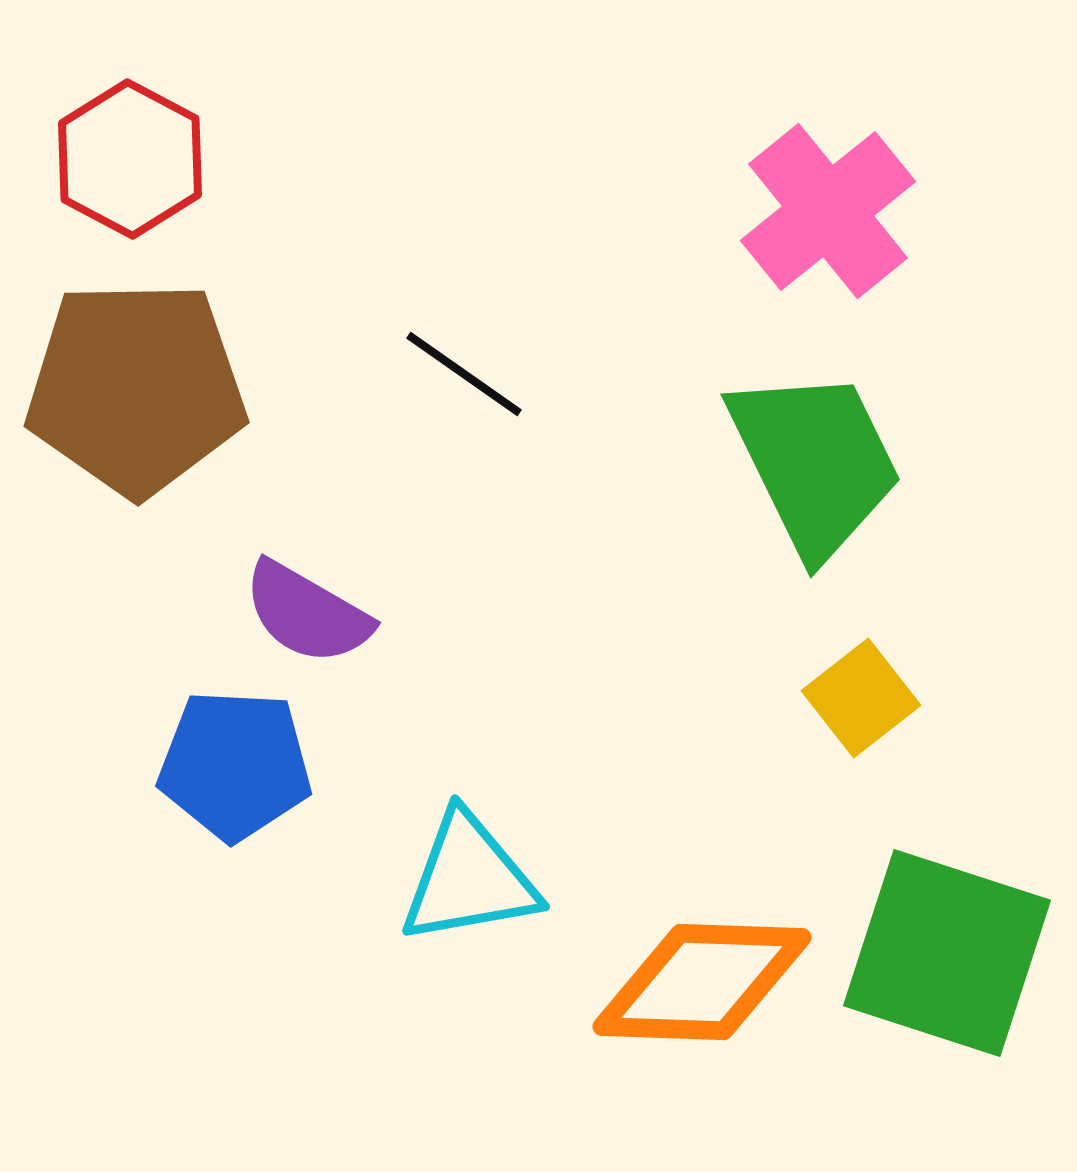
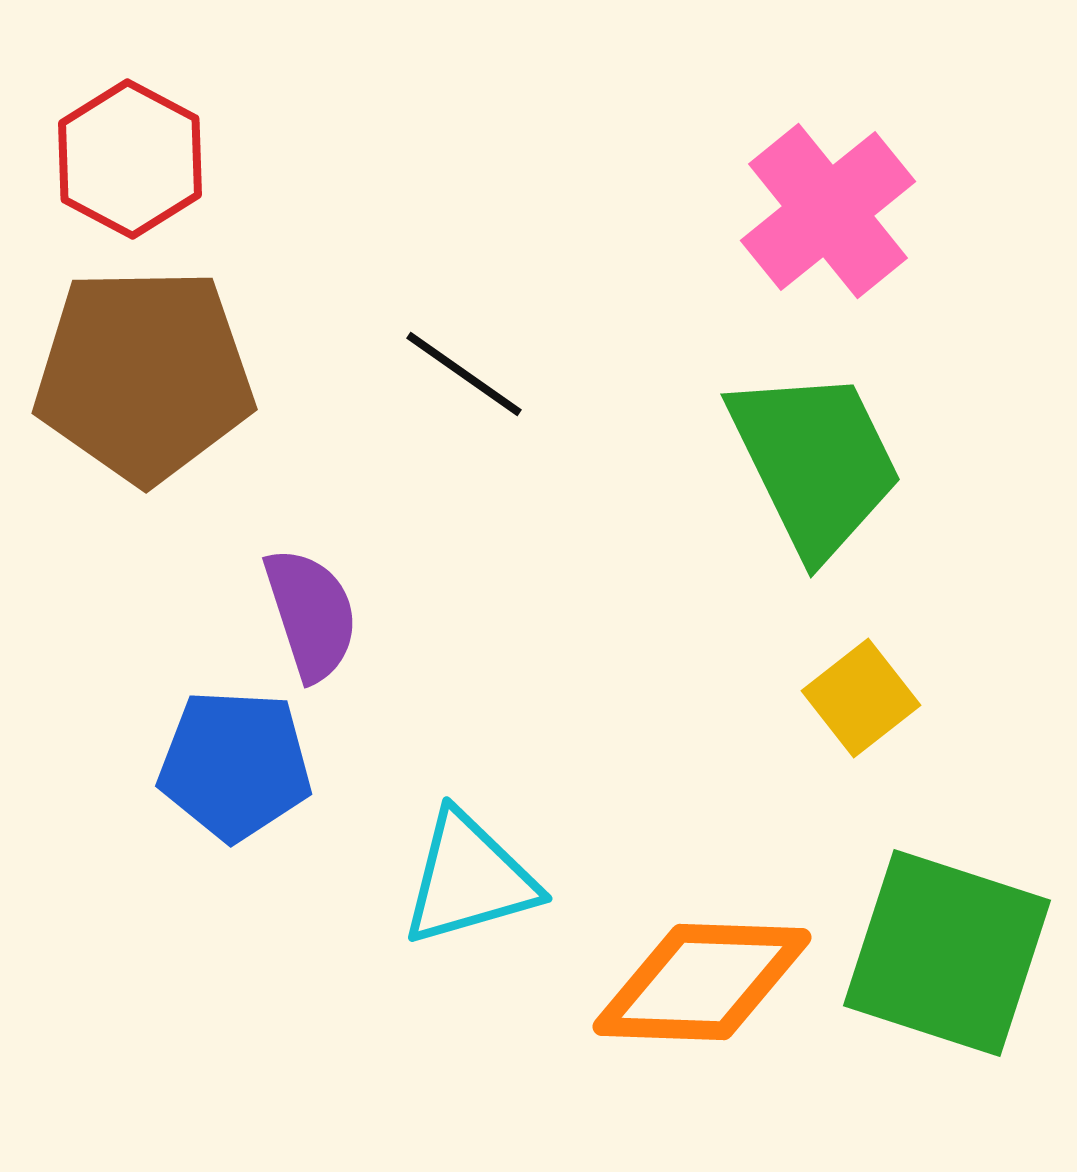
brown pentagon: moved 8 px right, 13 px up
purple semicircle: moved 4 px right, 1 px down; rotated 138 degrees counterclockwise
cyan triangle: rotated 6 degrees counterclockwise
